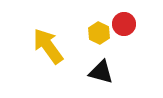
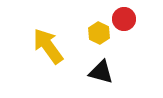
red circle: moved 5 px up
